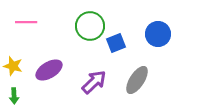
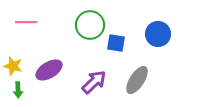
green circle: moved 1 px up
blue square: rotated 30 degrees clockwise
green arrow: moved 4 px right, 6 px up
